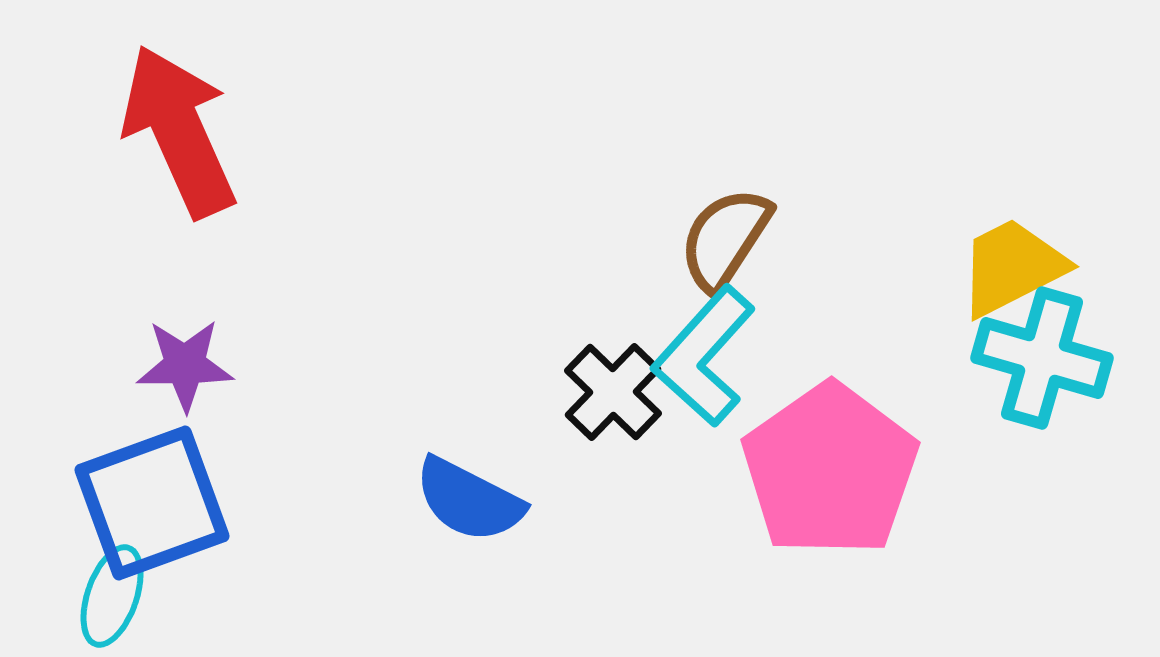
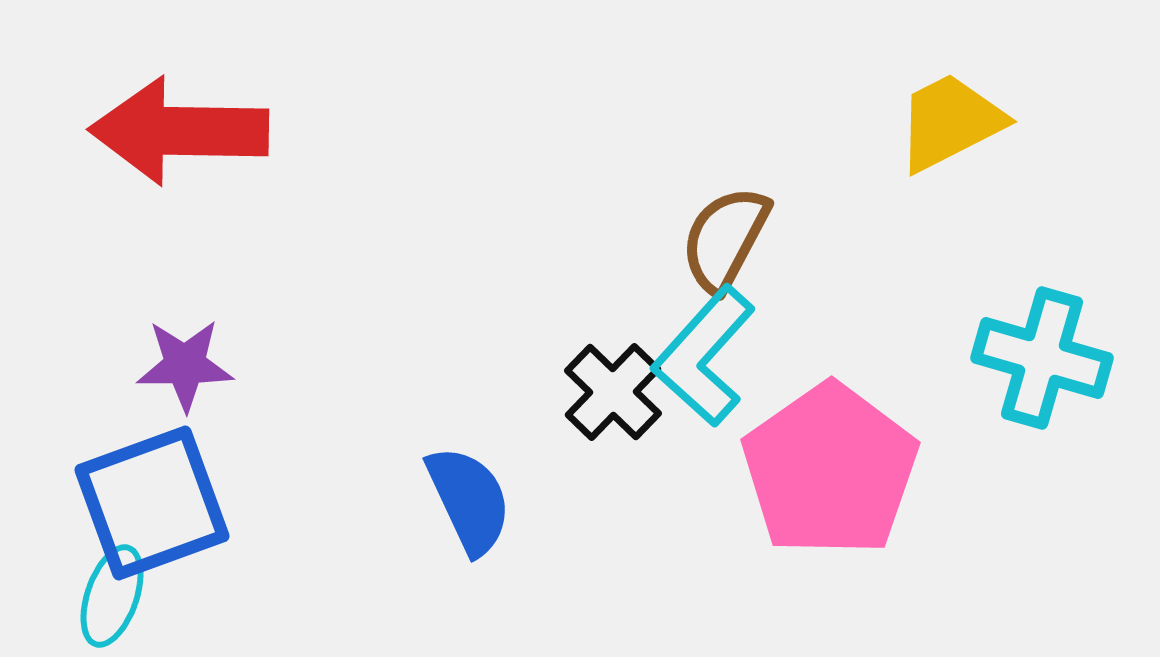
red arrow: rotated 65 degrees counterclockwise
brown semicircle: rotated 5 degrees counterclockwise
yellow trapezoid: moved 62 px left, 145 px up
blue semicircle: rotated 142 degrees counterclockwise
